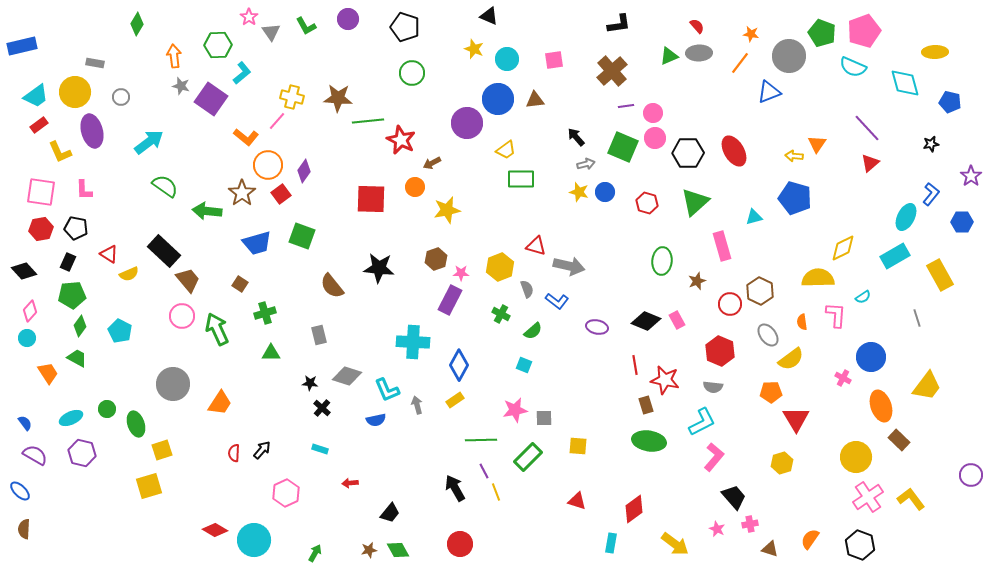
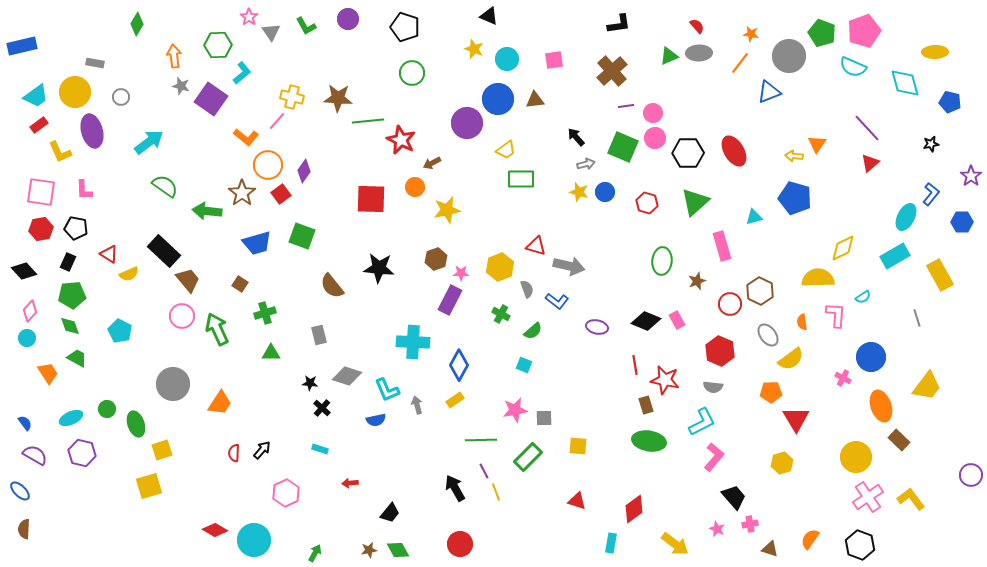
green diamond at (80, 326): moved 10 px left; rotated 55 degrees counterclockwise
